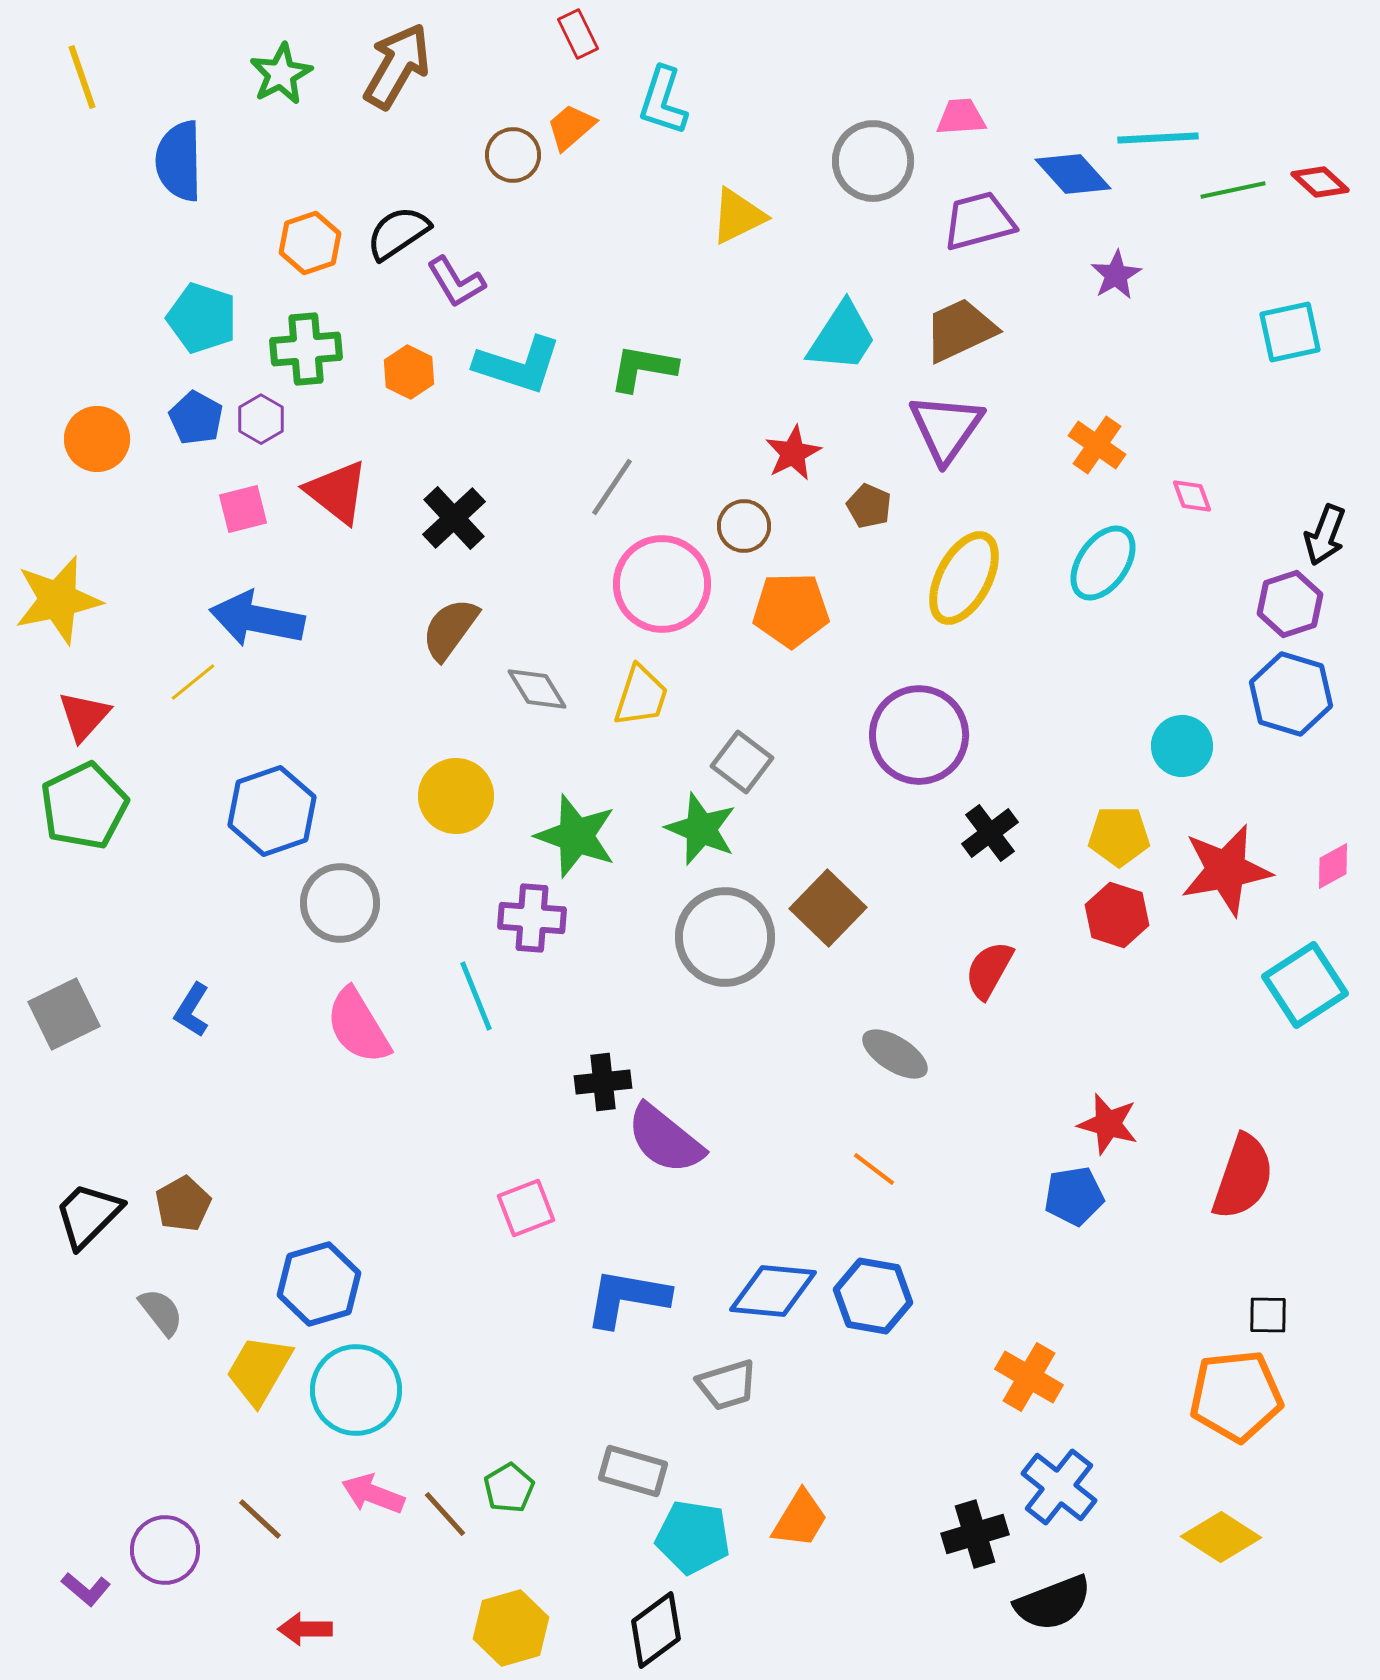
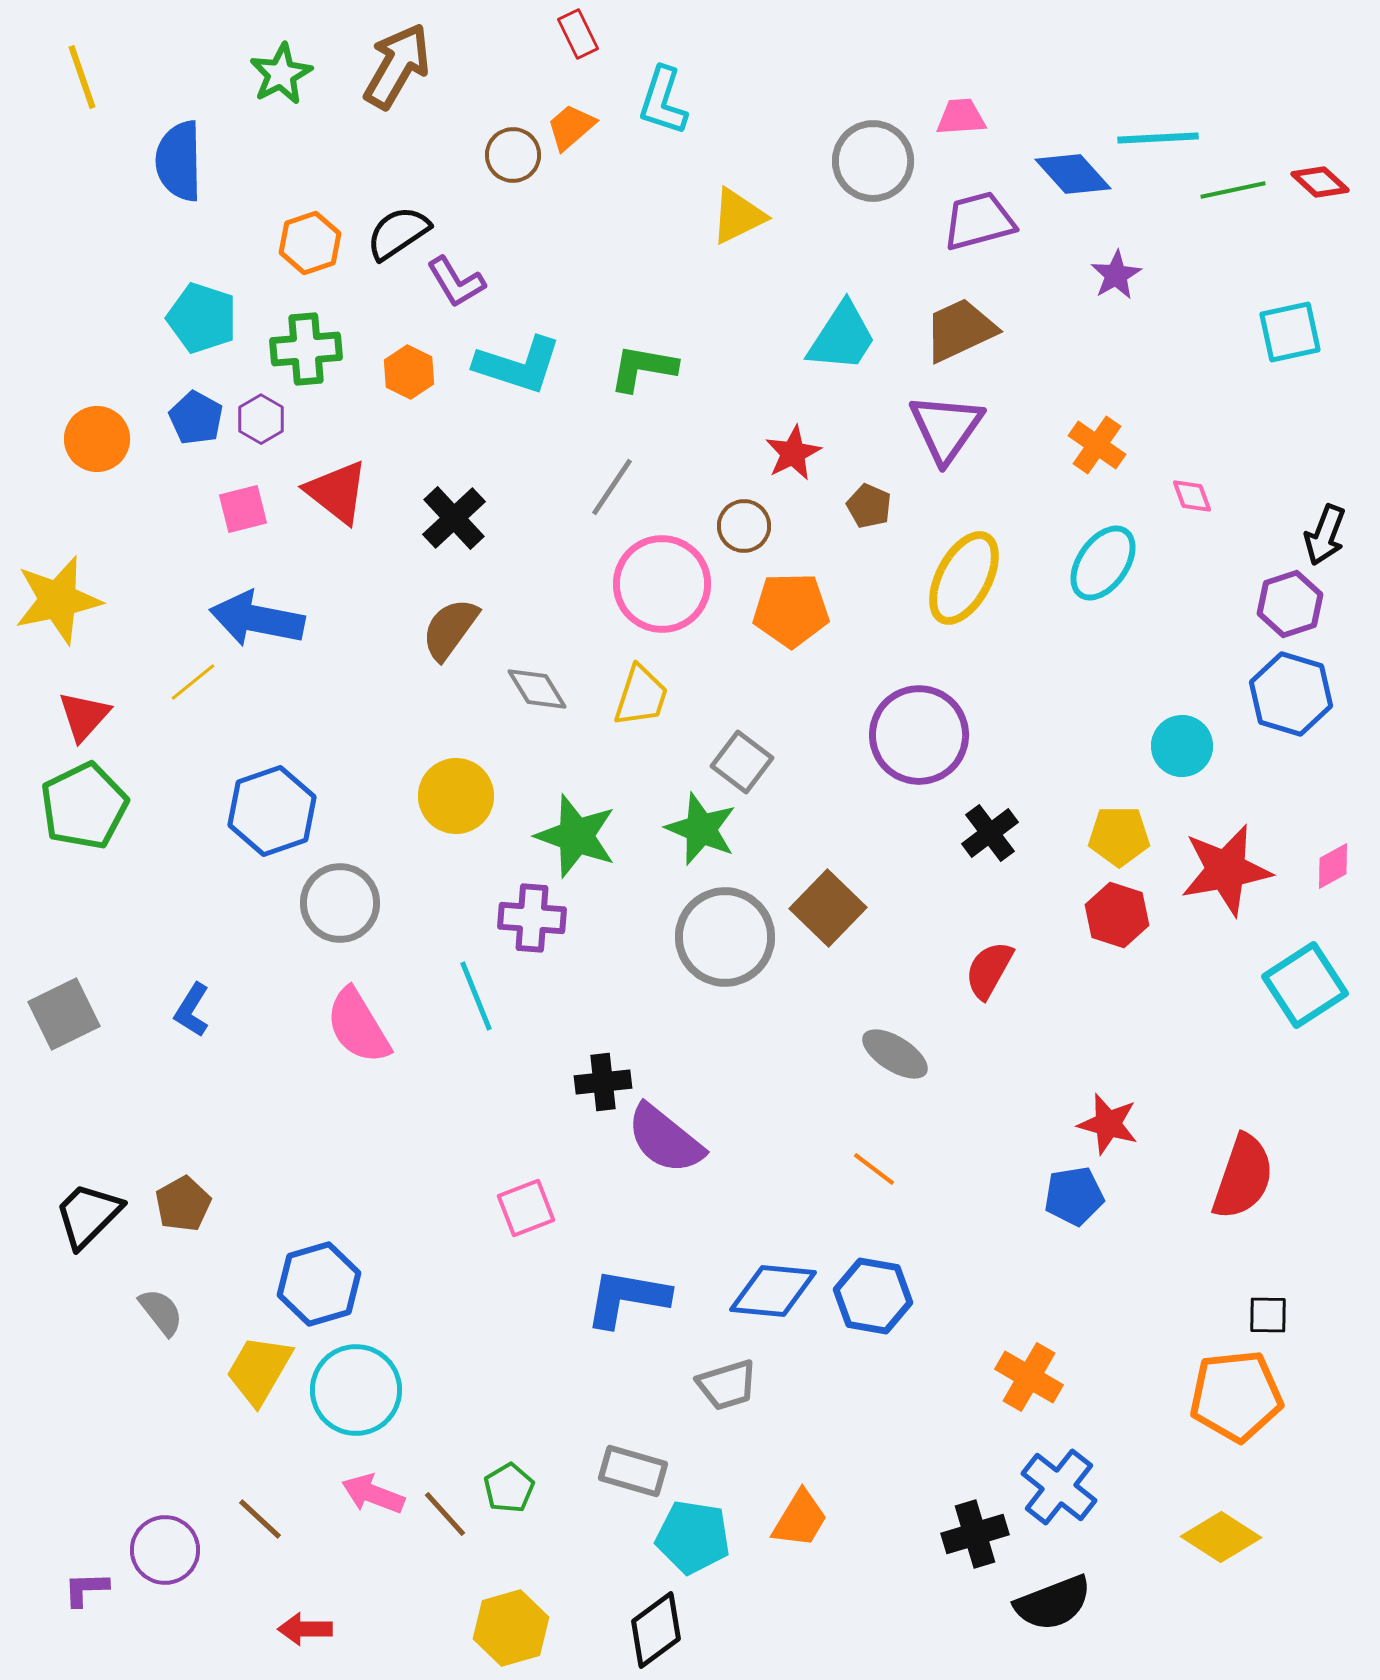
purple L-shape at (86, 1589): rotated 138 degrees clockwise
